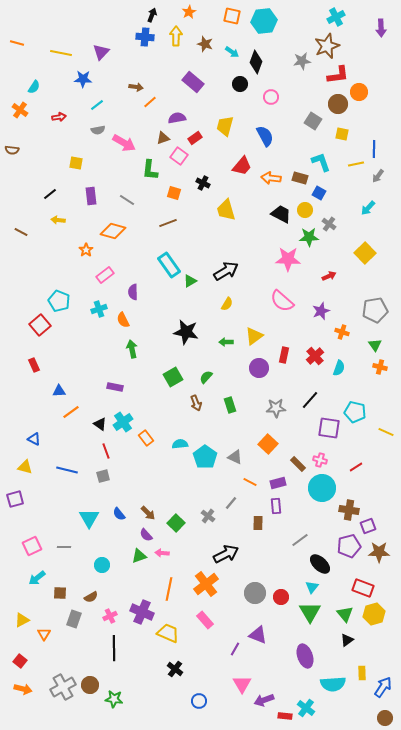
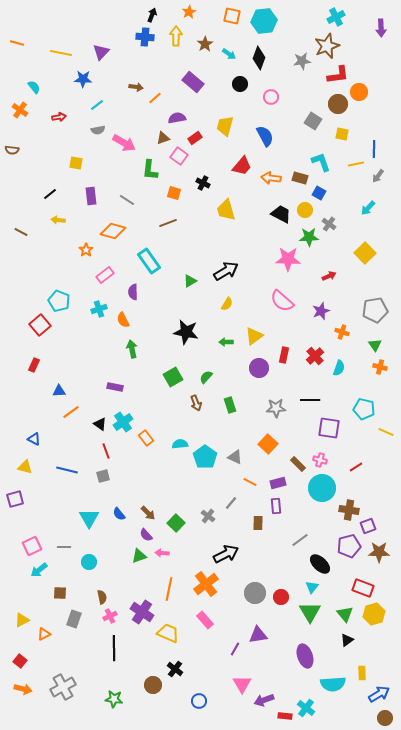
brown star at (205, 44): rotated 21 degrees clockwise
cyan arrow at (232, 52): moved 3 px left, 2 px down
black diamond at (256, 62): moved 3 px right, 4 px up
cyan semicircle at (34, 87): rotated 72 degrees counterclockwise
orange line at (150, 102): moved 5 px right, 4 px up
cyan rectangle at (169, 265): moved 20 px left, 4 px up
red rectangle at (34, 365): rotated 48 degrees clockwise
black line at (310, 400): rotated 48 degrees clockwise
cyan pentagon at (355, 412): moved 9 px right, 3 px up
cyan circle at (102, 565): moved 13 px left, 3 px up
cyan arrow at (37, 578): moved 2 px right, 8 px up
brown semicircle at (91, 597): moved 11 px right; rotated 72 degrees counterclockwise
purple cross at (142, 612): rotated 10 degrees clockwise
orange triangle at (44, 634): rotated 32 degrees clockwise
purple triangle at (258, 635): rotated 30 degrees counterclockwise
brown circle at (90, 685): moved 63 px right
blue arrow at (383, 687): moved 4 px left, 7 px down; rotated 25 degrees clockwise
